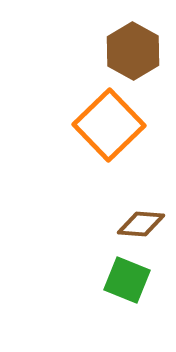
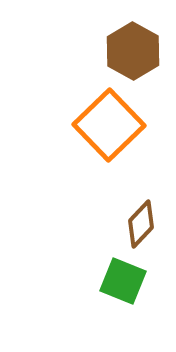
brown diamond: rotated 51 degrees counterclockwise
green square: moved 4 px left, 1 px down
